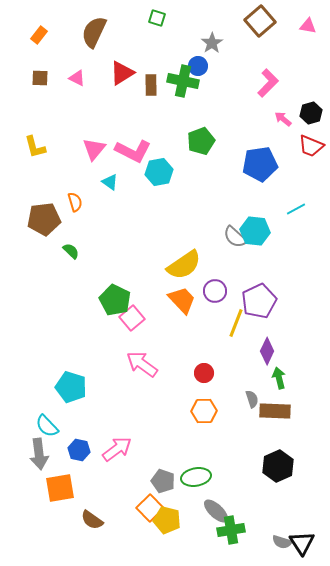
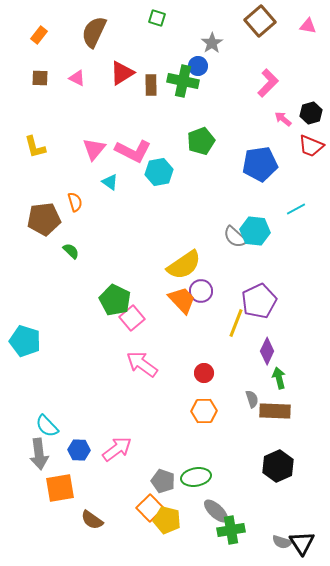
purple circle at (215, 291): moved 14 px left
cyan pentagon at (71, 387): moved 46 px left, 46 px up
blue hexagon at (79, 450): rotated 10 degrees counterclockwise
